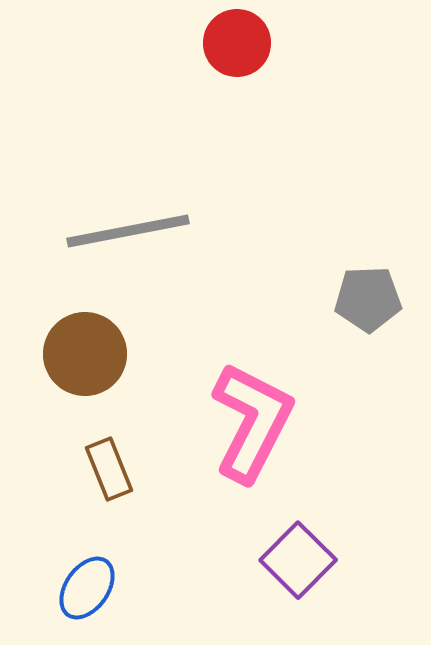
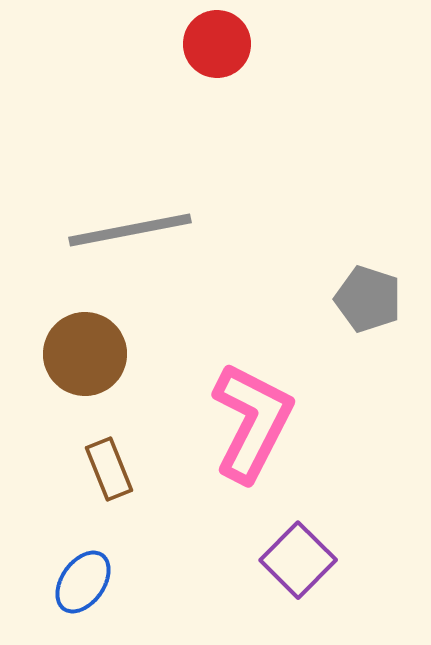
red circle: moved 20 px left, 1 px down
gray line: moved 2 px right, 1 px up
gray pentagon: rotated 20 degrees clockwise
blue ellipse: moved 4 px left, 6 px up
